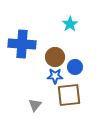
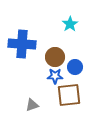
gray triangle: moved 3 px left; rotated 32 degrees clockwise
